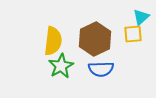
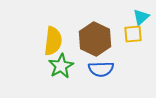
brown hexagon: rotated 8 degrees counterclockwise
